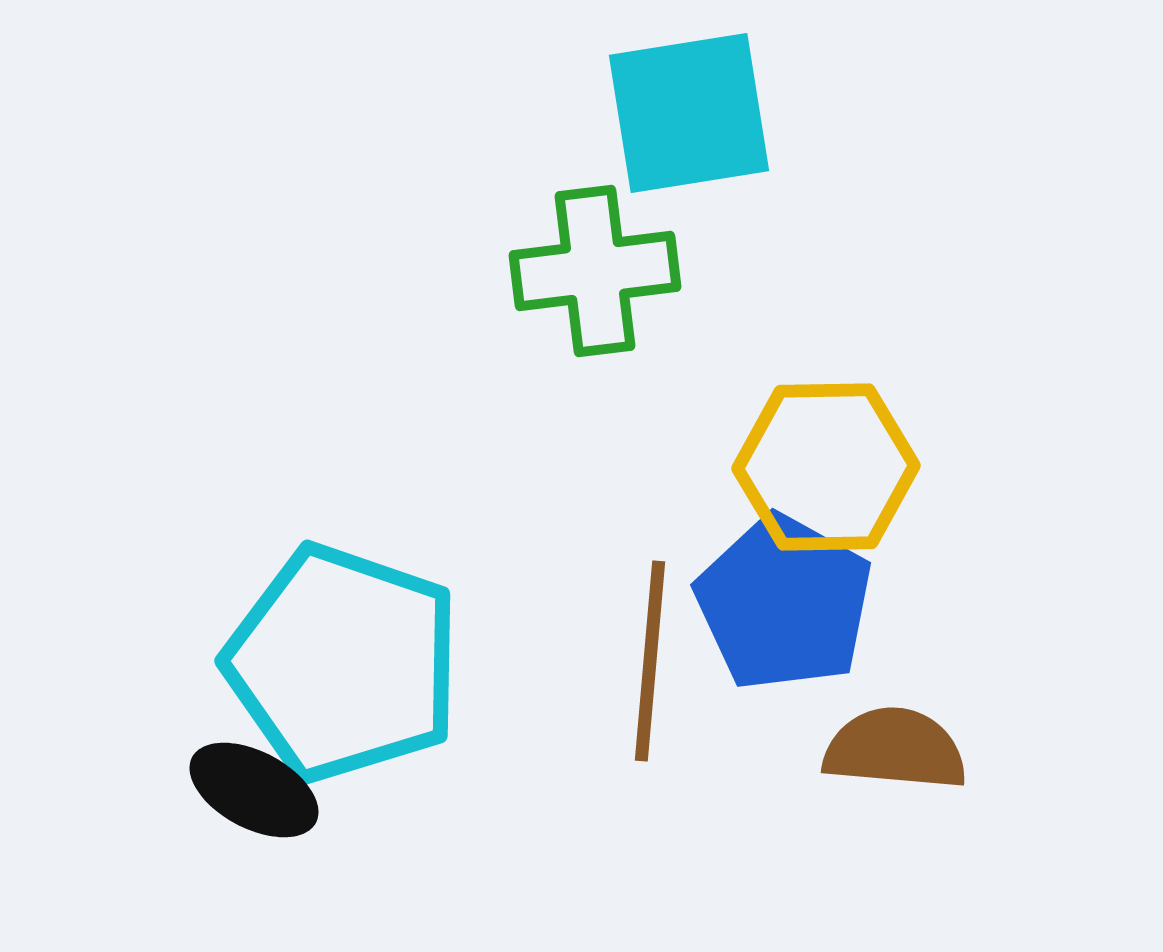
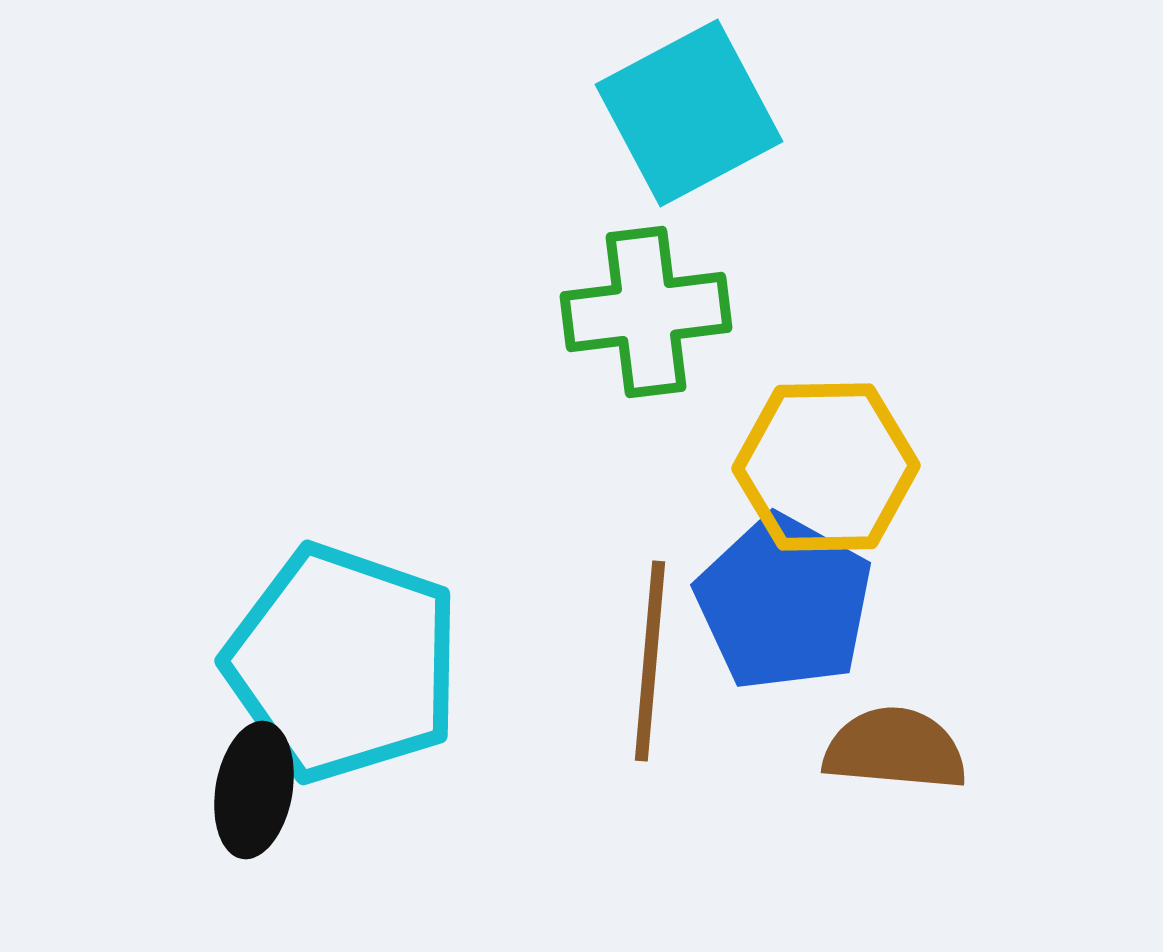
cyan square: rotated 19 degrees counterclockwise
green cross: moved 51 px right, 41 px down
black ellipse: rotated 72 degrees clockwise
